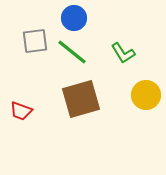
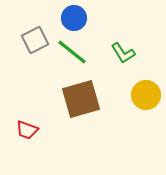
gray square: moved 1 px up; rotated 20 degrees counterclockwise
red trapezoid: moved 6 px right, 19 px down
